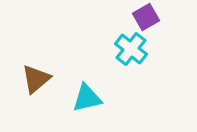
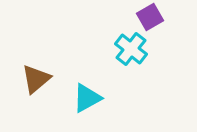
purple square: moved 4 px right
cyan triangle: rotated 16 degrees counterclockwise
